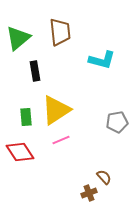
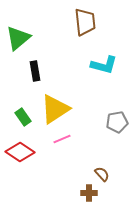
brown trapezoid: moved 25 px right, 10 px up
cyan L-shape: moved 2 px right, 5 px down
yellow triangle: moved 1 px left, 1 px up
green rectangle: moved 3 px left; rotated 30 degrees counterclockwise
pink line: moved 1 px right, 1 px up
red diamond: rotated 24 degrees counterclockwise
brown semicircle: moved 2 px left, 3 px up
brown cross: rotated 21 degrees clockwise
